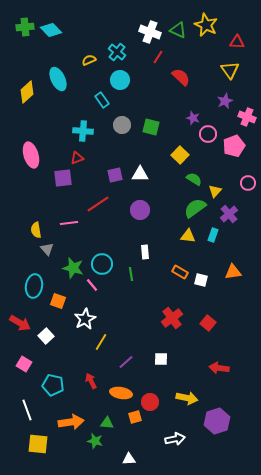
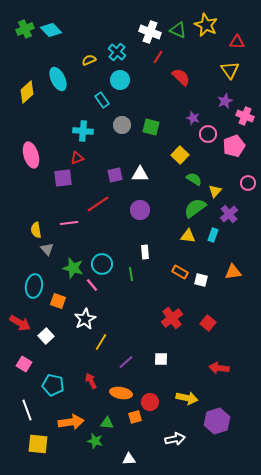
green cross at (25, 27): moved 2 px down; rotated 18 degrees counterclockwise
pink cross at (247, 117): moved 2 px left, 1 px up
